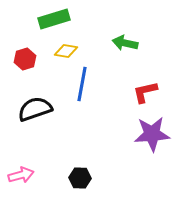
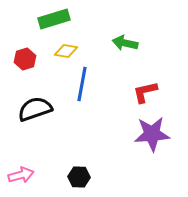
black hexagon: moved 1 px left, 1 px up
